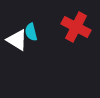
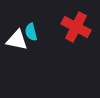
white triangle: rotated 20 degrees counterclockwise
